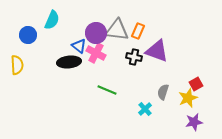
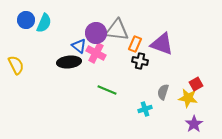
cyan semicircle: moved 8 px left, 3 px down
orange rectangle: moved 3 px left, 13 px down
blue circle: moved 2 px left, 15 px up
purple triangle: moved 5 px right, 7 px up
black cross: moved 6 px right, 4 px down
yellow semicircle: moved 1 px left; rotated 24 degrees counterclockwise
yellow star: rotated 30 degrees clockwise
cyan cross: rotated 24 degrees clockwise
purple star: moved 2 px down; rotated 24 degrees counterclockwise
